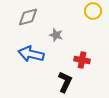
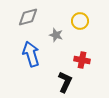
yellow circle: moved 13 px left, 10 px down
blue arrow: rotated 60 degrees clockwise
